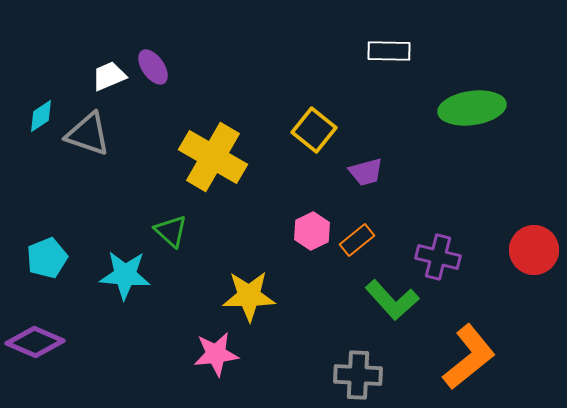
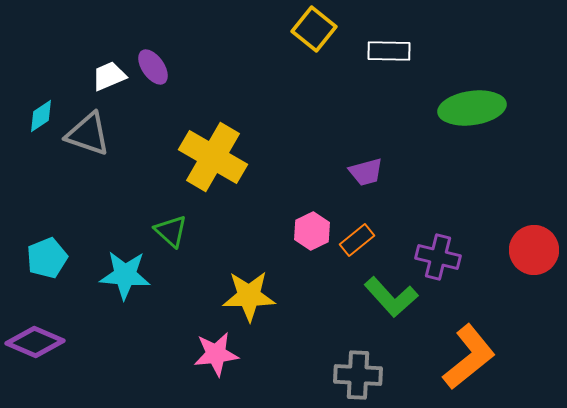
yellow square: moved 101 px up
green L-shape: moved 1 px left, 3 px up
